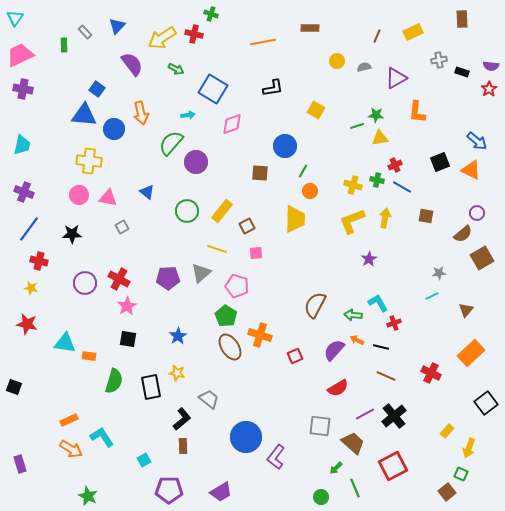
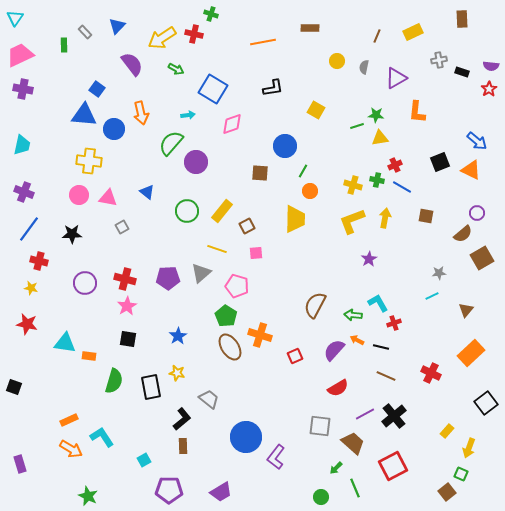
gray semicircle at (364, 67): rotated 64 degrees counterclockwise
red cross at (119, 279): moved 6 px right; rotated 15 degrees counterclockwise
